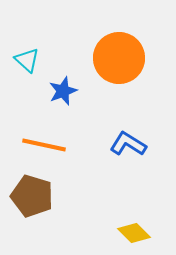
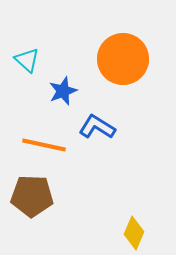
orange circle: moved 4 px right, 1 px down
blue L-shape: moved 31 px left, 17 px up
brown pentagon: rotated 15 degrees counterclockwise
yellow diamond: rotated 68 degrees clockwise
